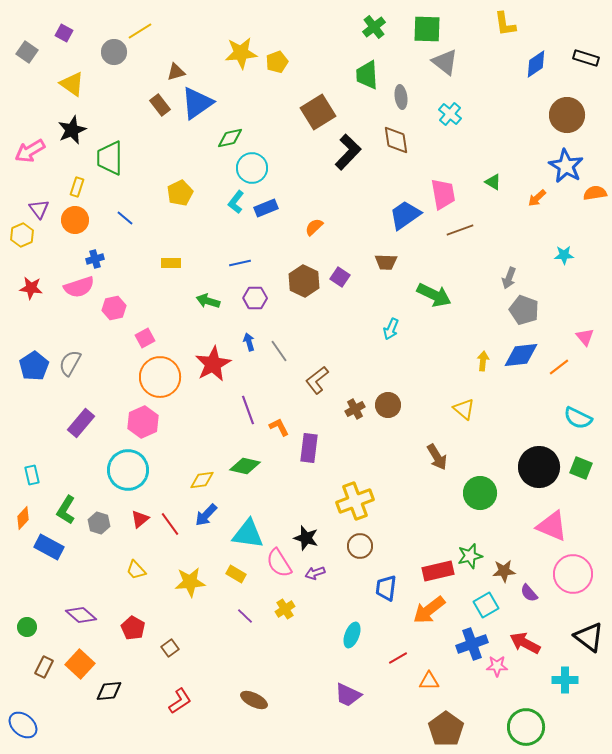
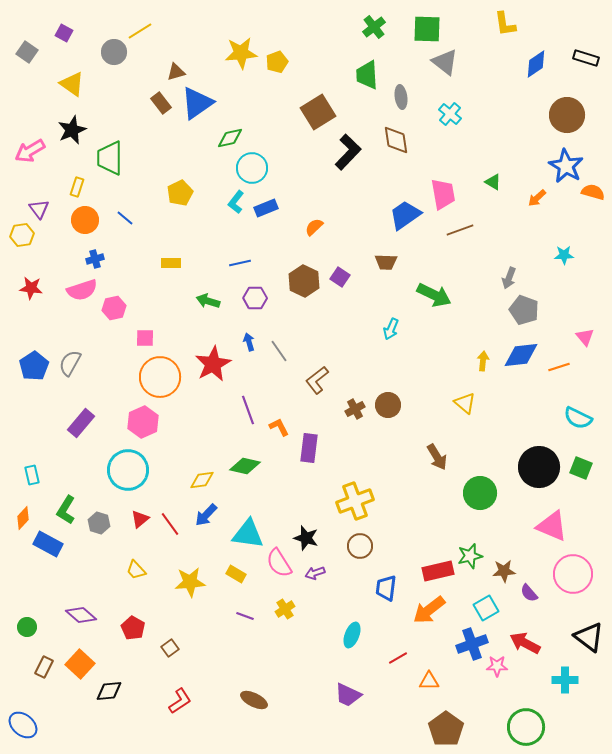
brown rectangle at (160, 105): moved 1 px right, 2 px up
orange semicircle at (595, 193): moved 2 px left, 1 px up; rotated 25 degrees clockwise
orange circle at (75, 220): moved 10 px right
yellow hexagon at (22, 235): rotated 15 degrees clockwise
pink semicircle at (79, 287): moved 3 px right, 3 px down
pink square at (145, 338): rotated 30 degrees clockwise
orange line at (559, 367): rotated 20 degrees clockwise
yellow triangle at (464, 409): moved 1 px right, 6 px up
blue rectangle at (49, 547): moved 1 px left, 3 px up
cyan square at (486, 605): moved 3 px down
purple line at (245, 616): rotated 24 degrees counterclockwise
